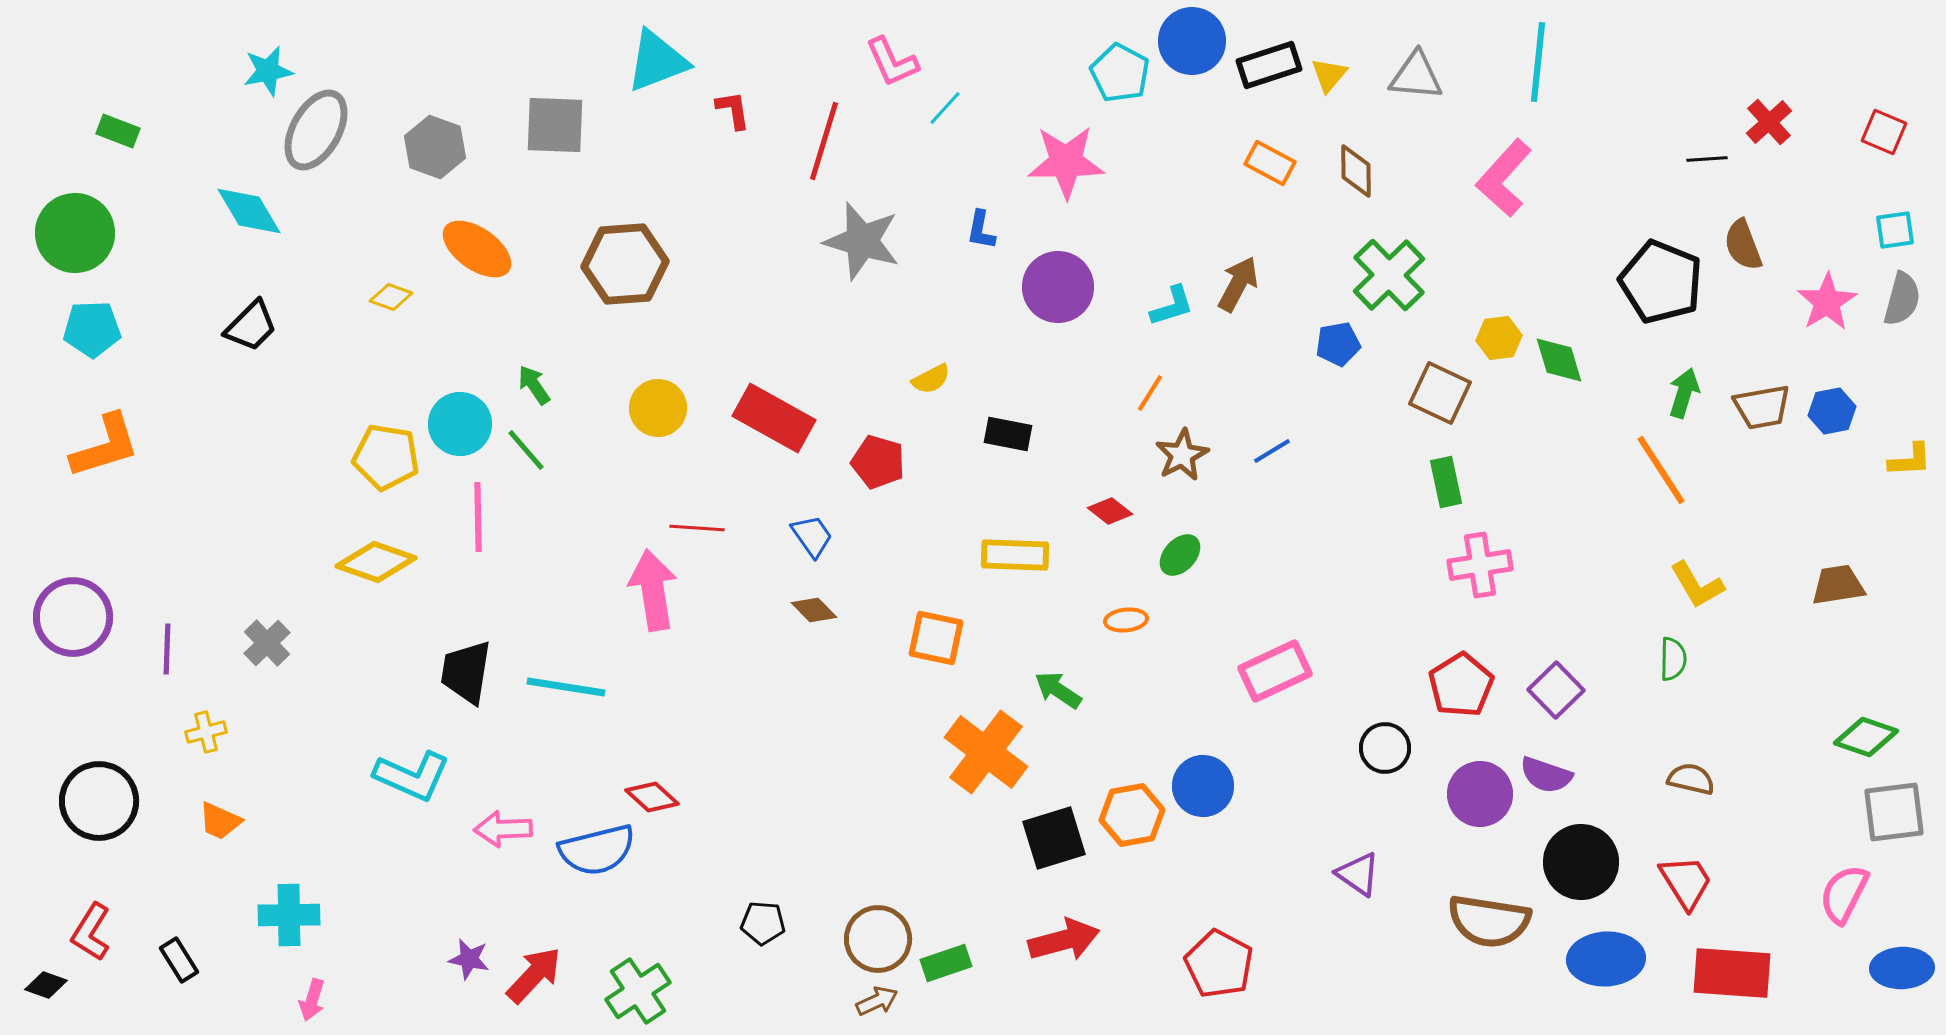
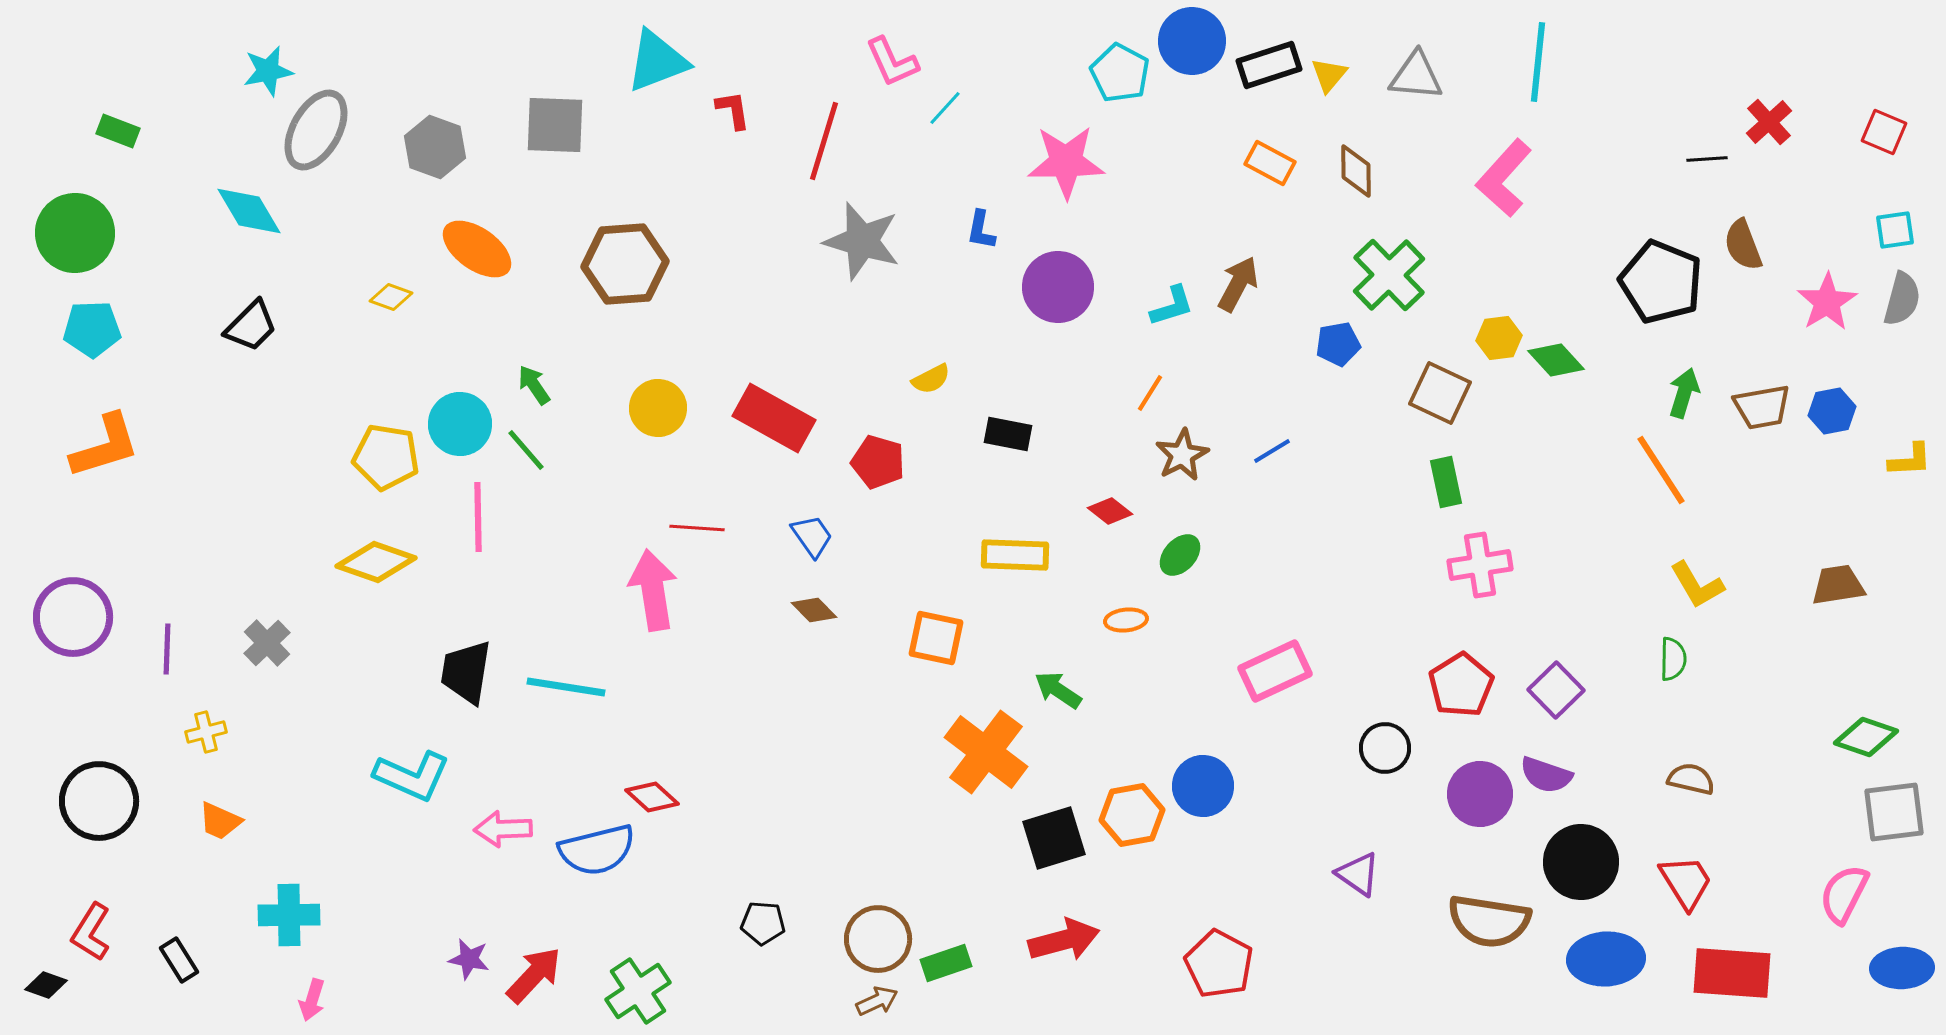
green diamond at (1559, 360): moved 3 px left; rotated 26 degrees counterclockwise
